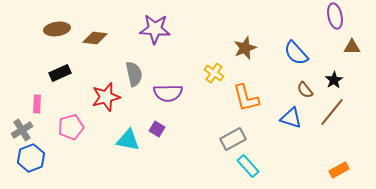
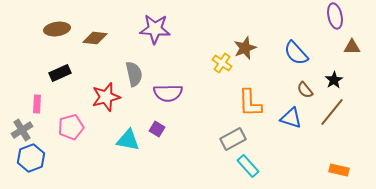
yellow cross: moved 8 px right, 10 px up
orange L-shape: moved 4 px right, 5 px down; rotated 12 degrees clockwise
orange rectangle: rotated 42 degrees clockwise
